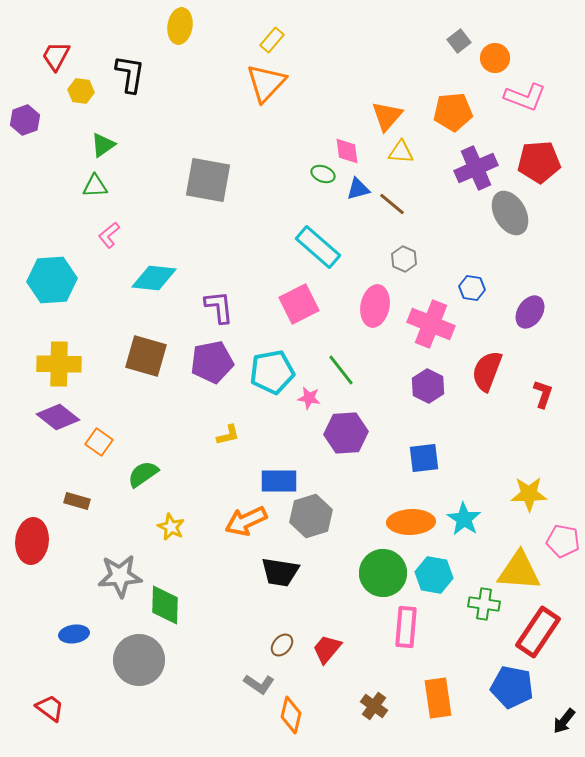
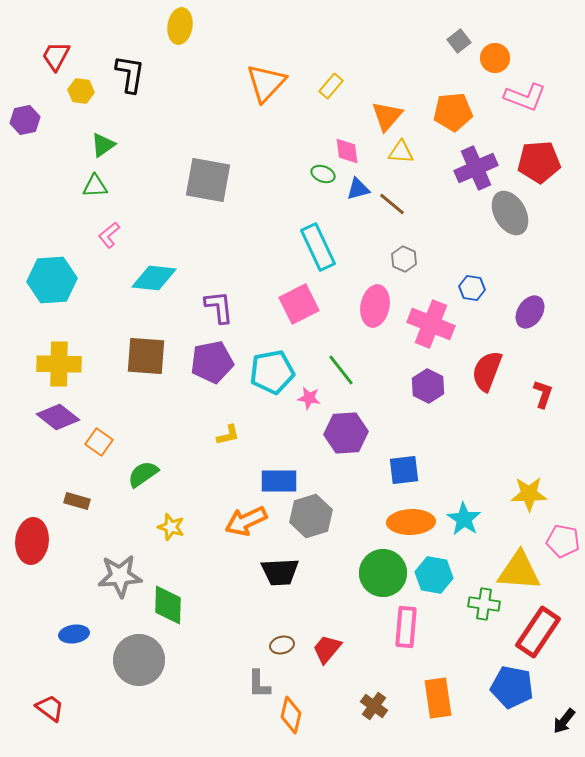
yellow rectangle at (272, 40): moved 59 px right, 46 px down
purple hexagon at (25, 120): rotated 8 degrees clockwise
cyan rectangle at (318, 247): rotated 24 degrees clockwise
brown square at (146, 356): rotated 12 degrees counterclockwise
blue square at (424, 458): moved 20 px left, 12 px down
yellow star at (171, 527): rotated 8 degrees counterclockwise
black trapezoid at (280, 572): rotated 12 degrees counterclockwise
green diamond at (165, 605): moved 3 px right
brown ellipse at (282, 645): rotated 35 degrees clockwise
gray L-shape at (259, 684): rotated 56 degrees clockwise
